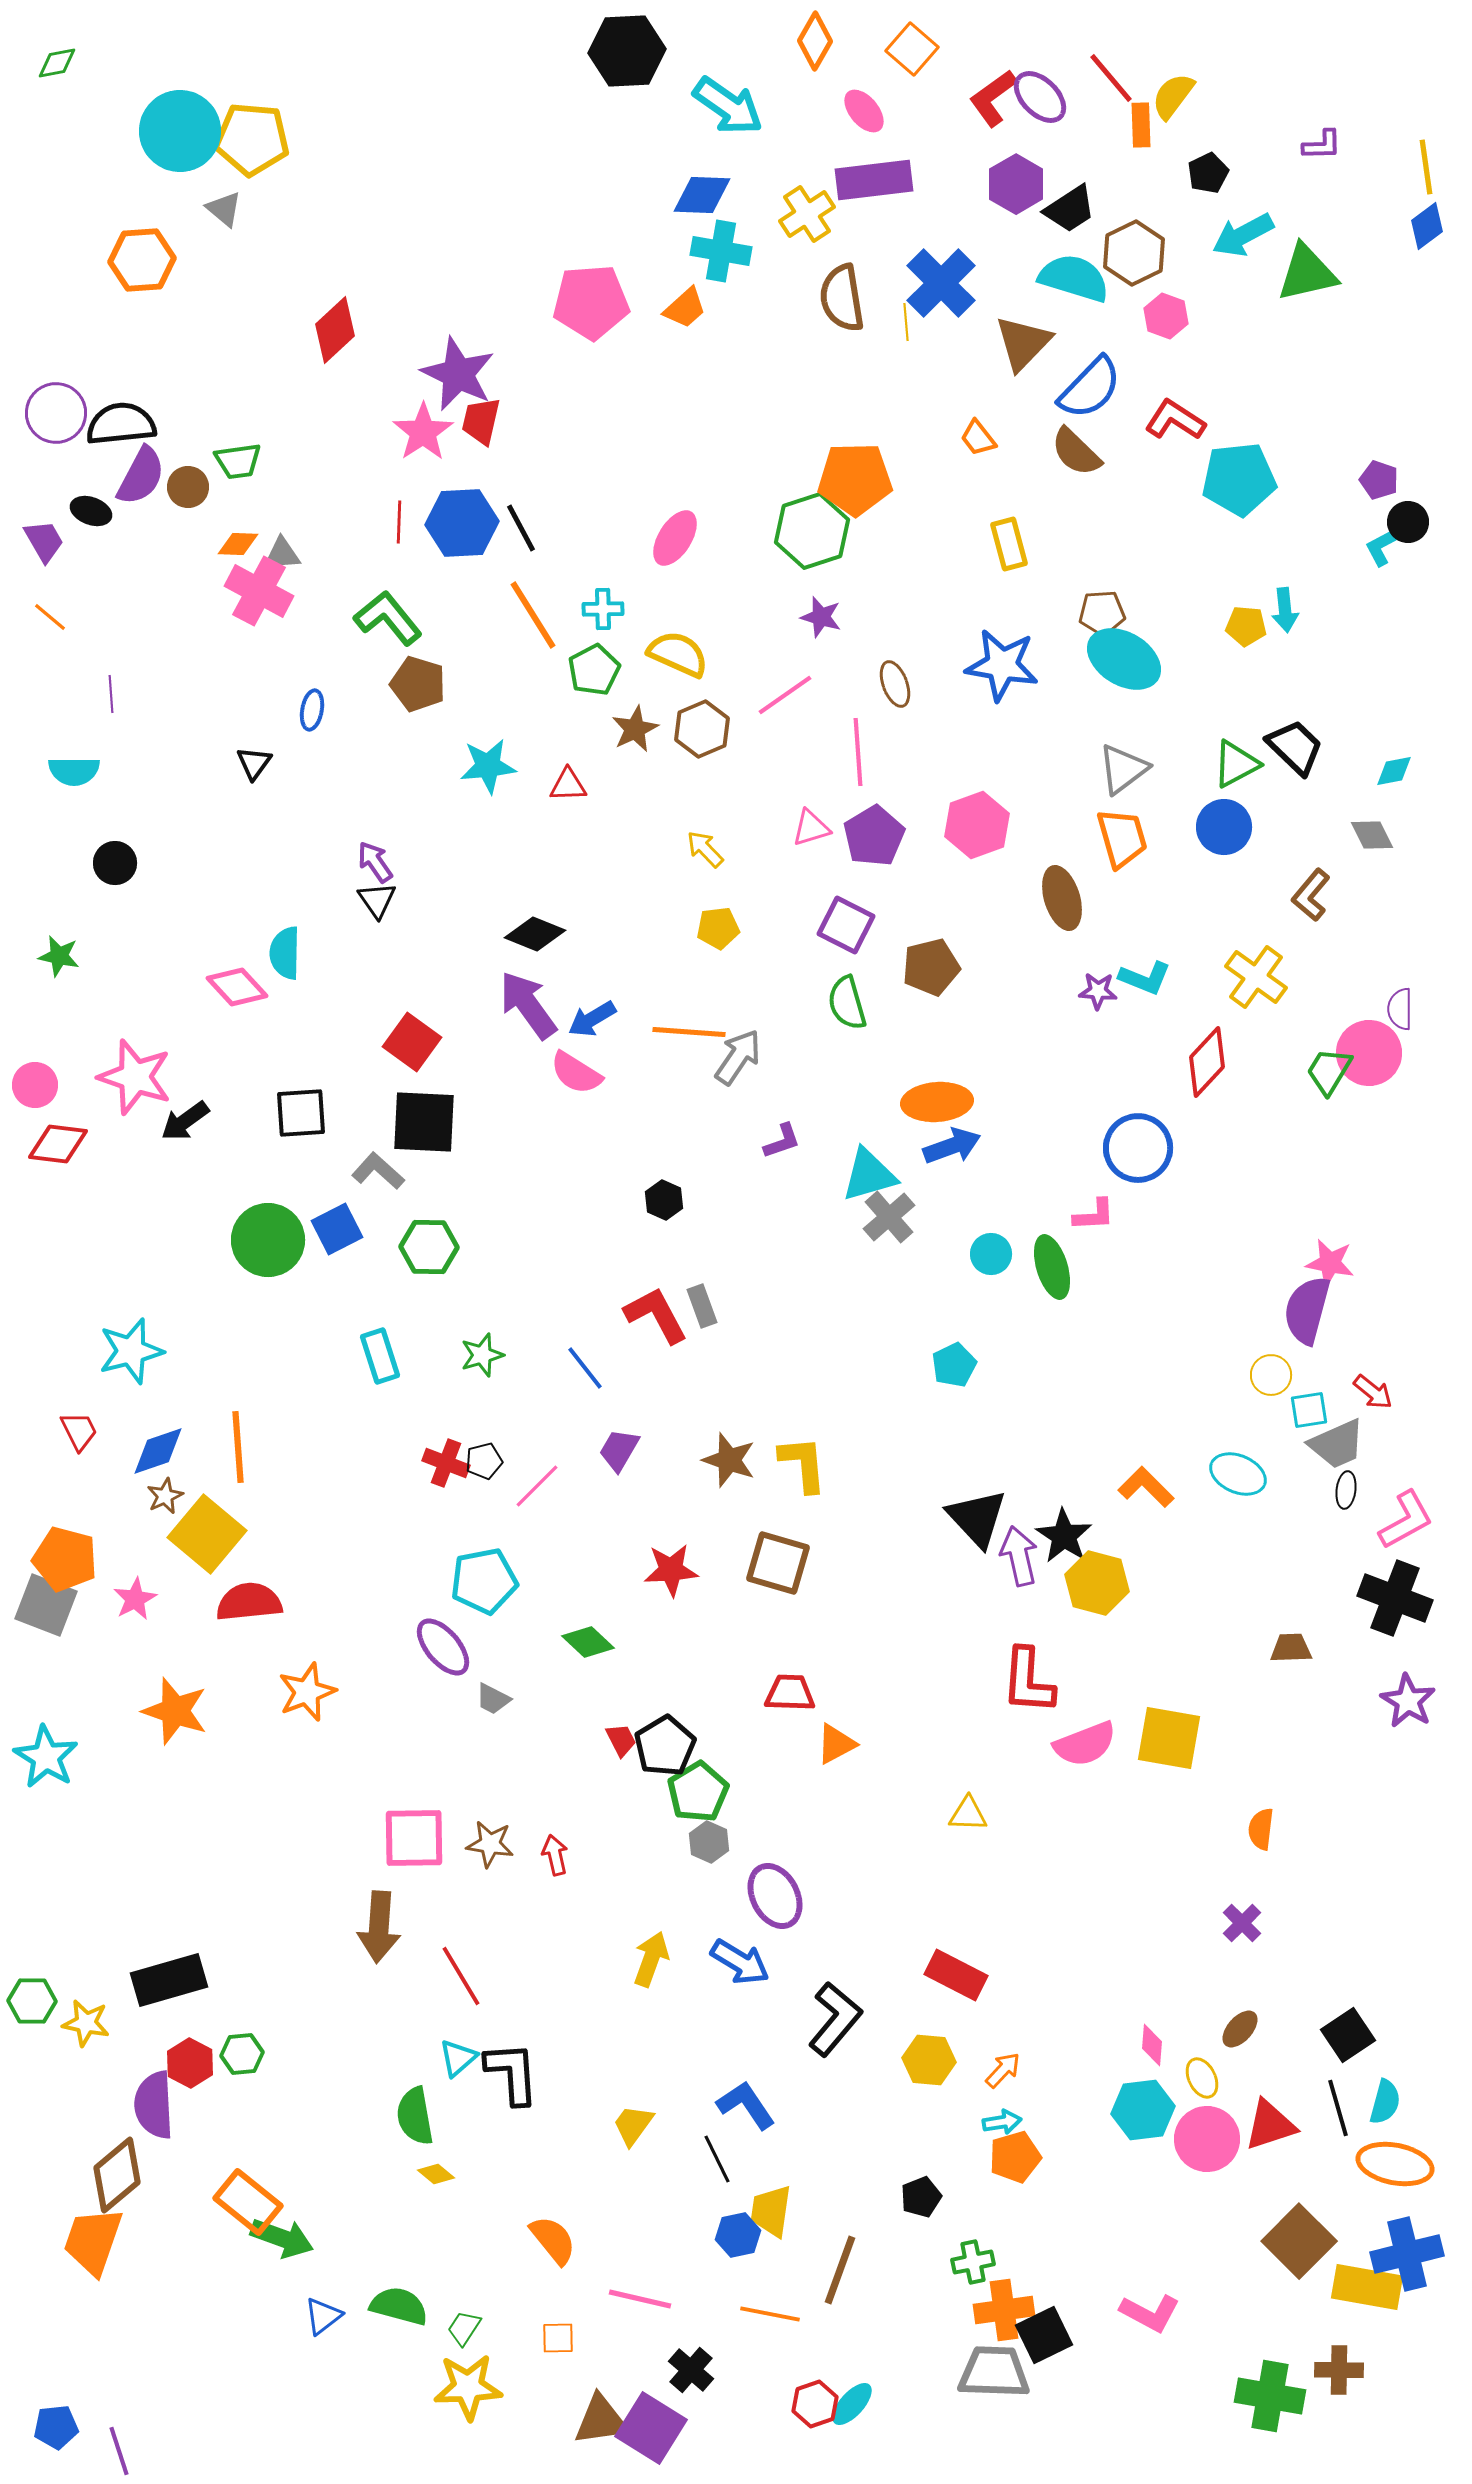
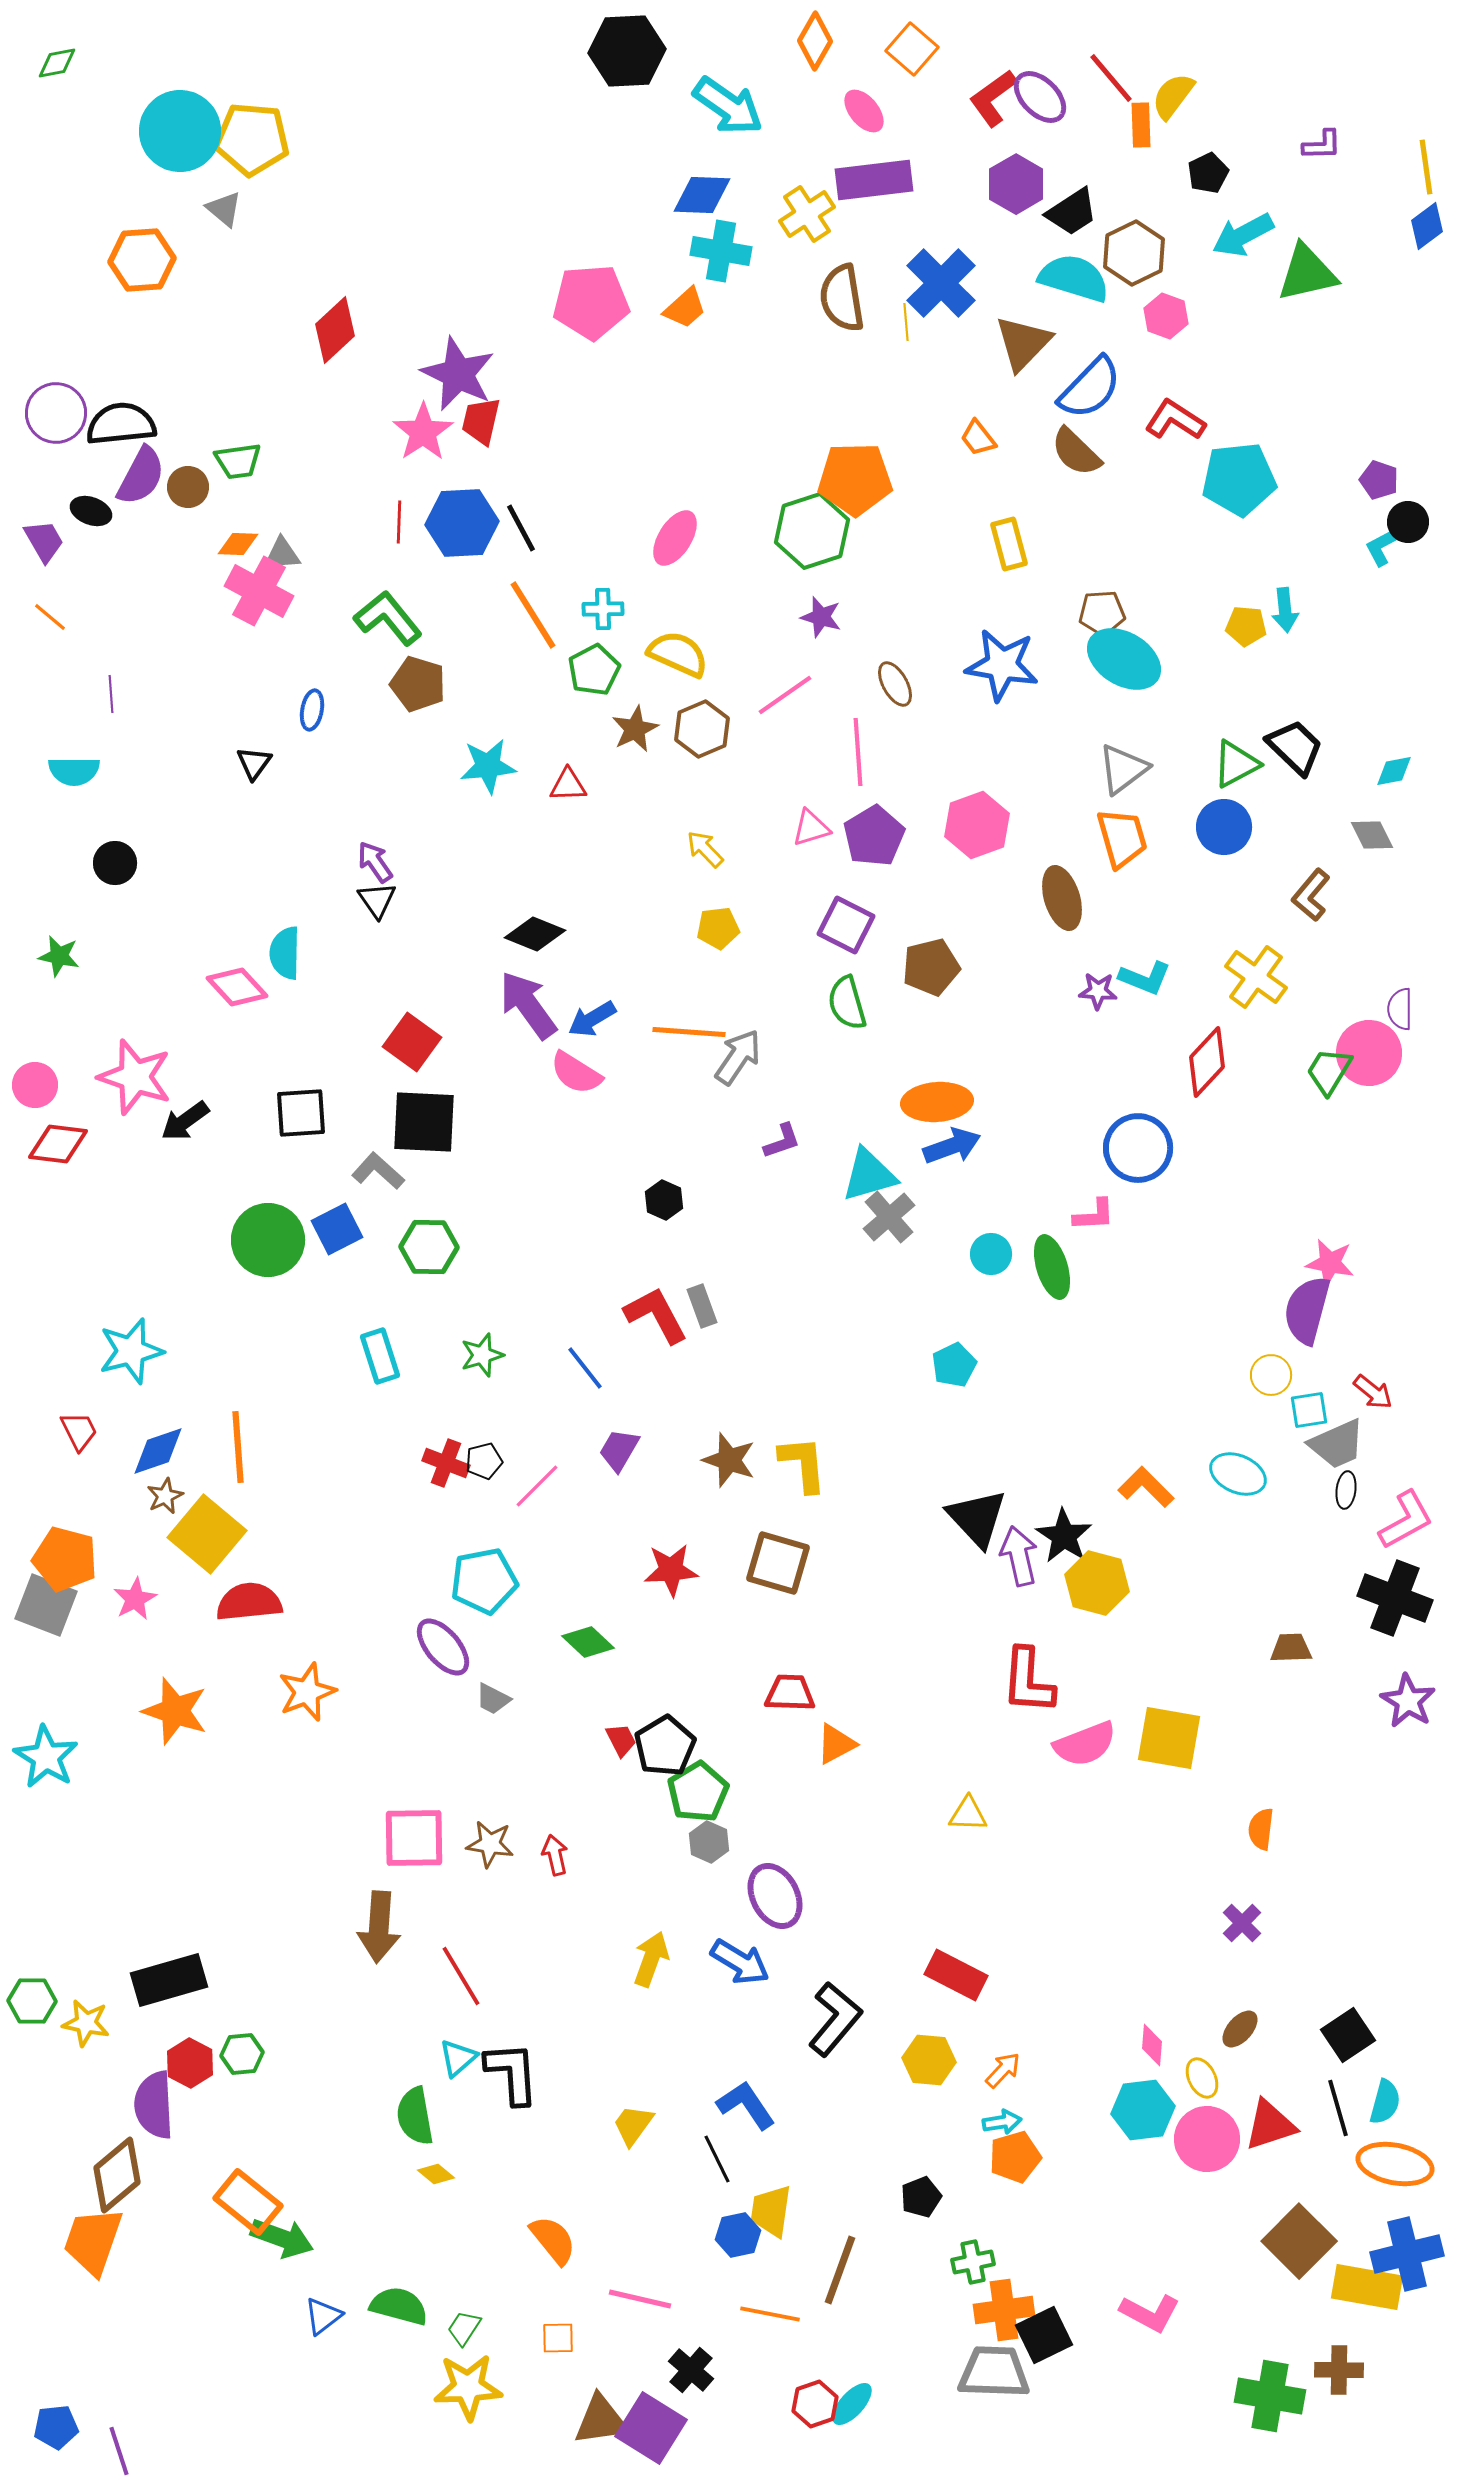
black trapezoid at (1070, 209): moved 2 px right, 3 px down
brown ellipse at (895, 684): rotated 9 degrees counterclockwise
